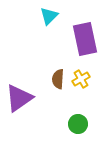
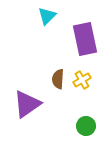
cyan triangle: moved 2 px left
yellow cross: moved 1 px right, 1 px down
purple triangle: moved 8 px right, 6 px down
green circle: moved 8 px right, 2 px down
